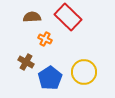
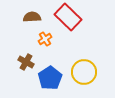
orange cross: rotated 32 degrees clockwise
